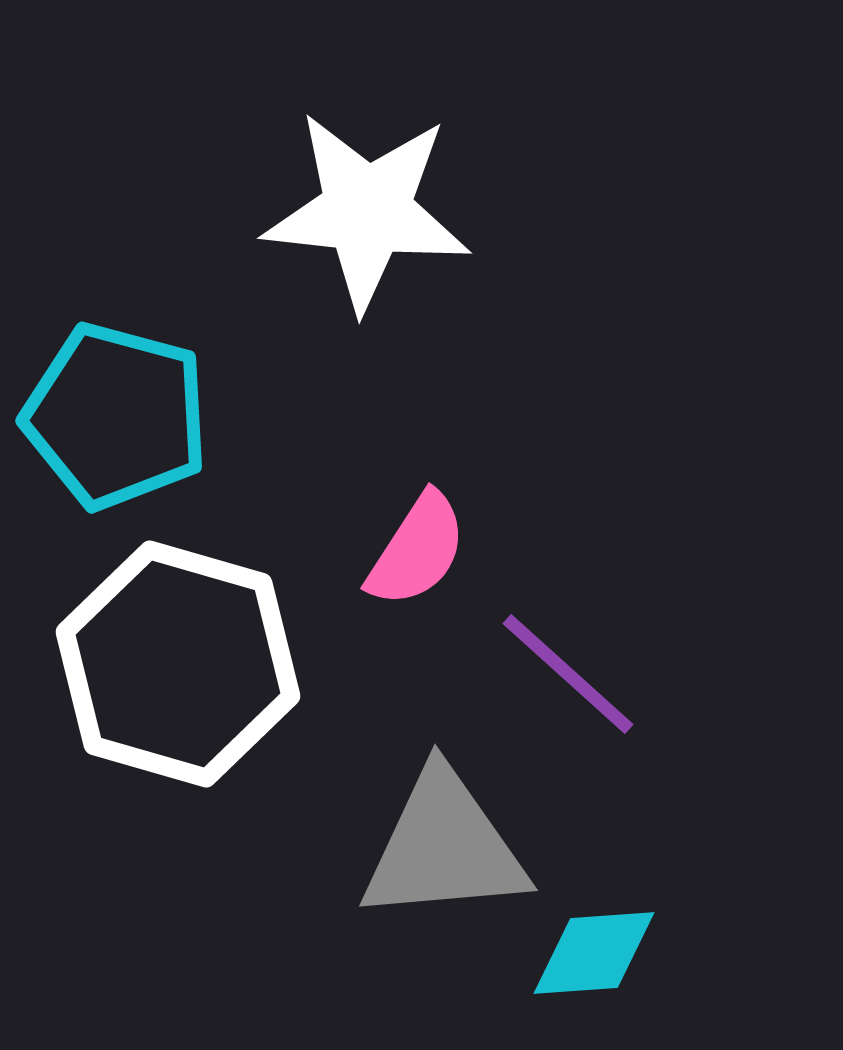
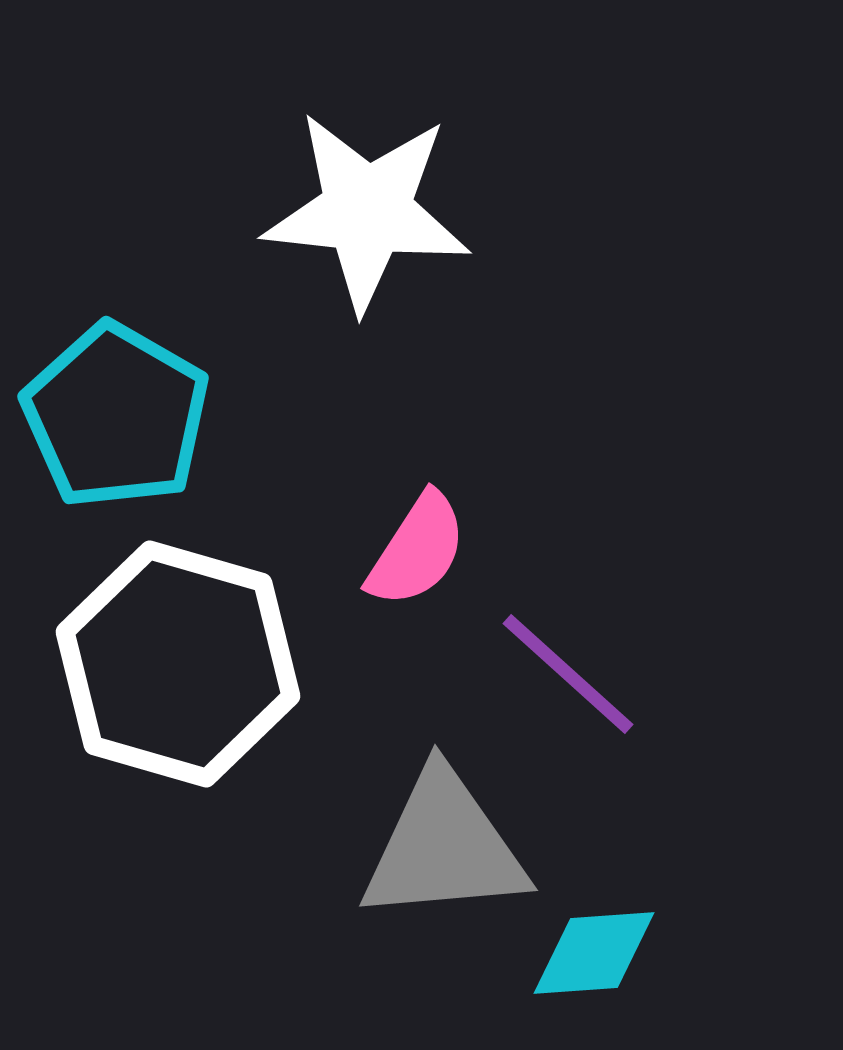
cyan pentagon: rotated 15 degrees clockwise
